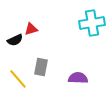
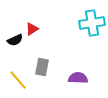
red triangle: moved 1 px right; rotated 16 degrees counterclockwise
gray rectangle: moved 1 px right
yellow line: moved 1 px down
